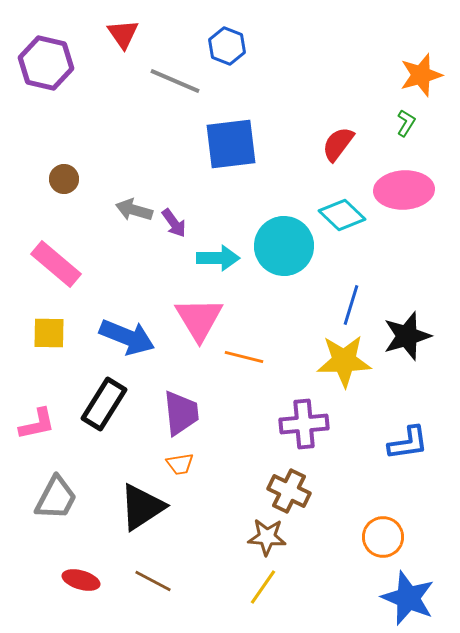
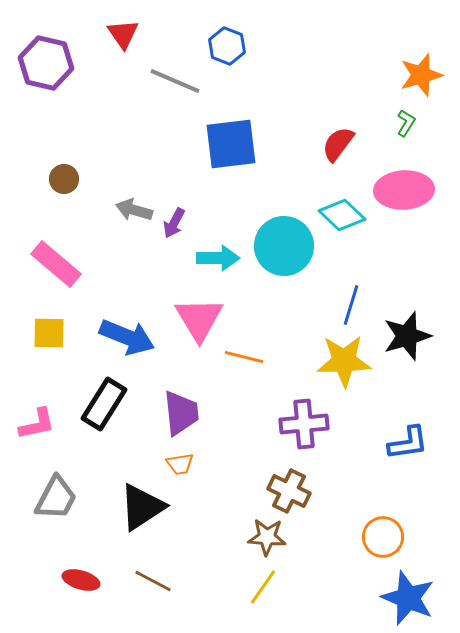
purple arrow: rotated 64 degrees clockwise
